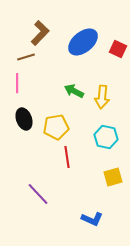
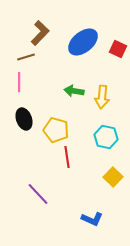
pink line: moved 2 px right, 1 px up
green arrow: rotated 18 degrees counterclockwise
yellow pentagon: moved 3 px down; rotated 25 degrees clockwise
yellow square: rotated 30 degrees counterclockwise
